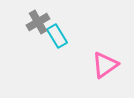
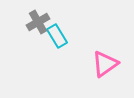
pink triangle: moved 1 px up
